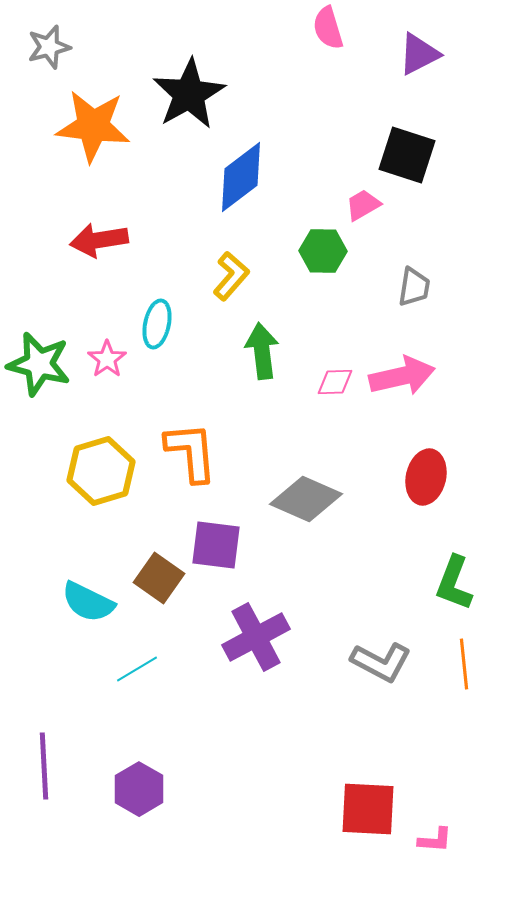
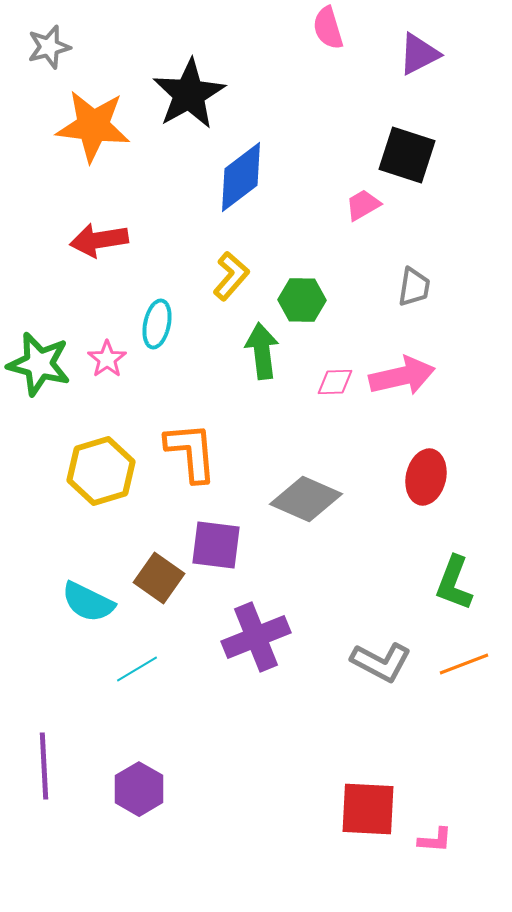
green hexagon: moved 21 px left, 49 px down
purple cross: rotated 6 degrees clockwise
orange line: rotated 75 degrees clockwise
